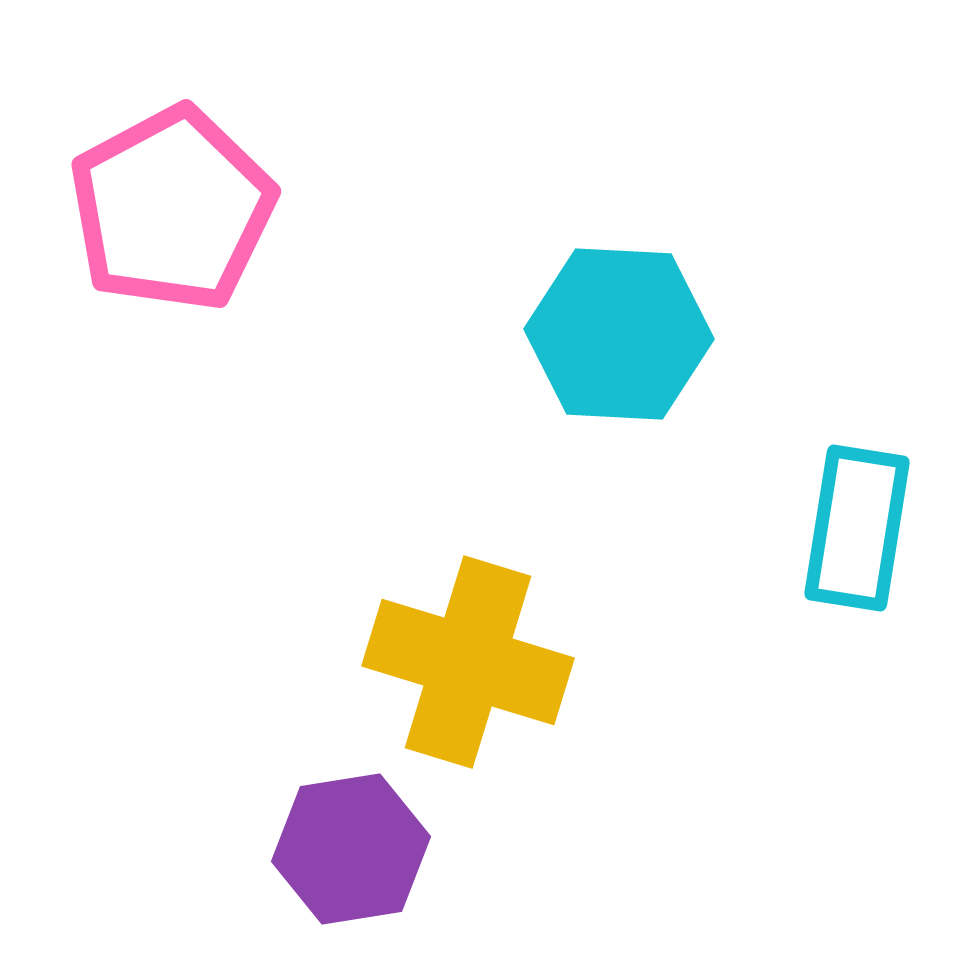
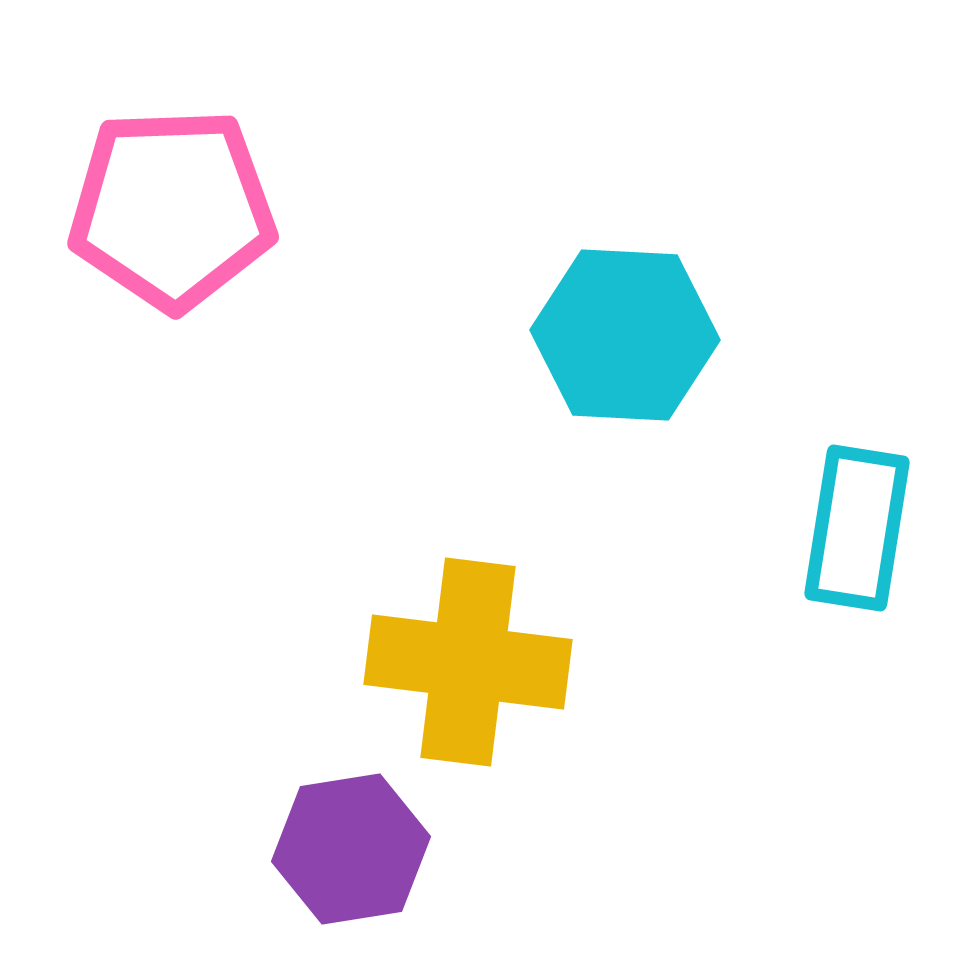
pink pentagon: rotated 26 degrees clockwise
cyan hexagon: moved 6 px right, 1 px down
yellow cross: rotated 10 degrees counterclockwise
